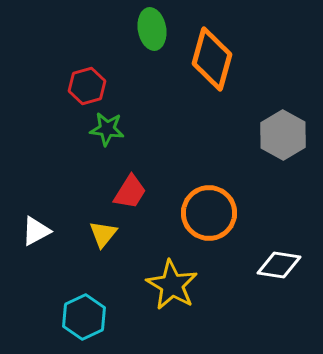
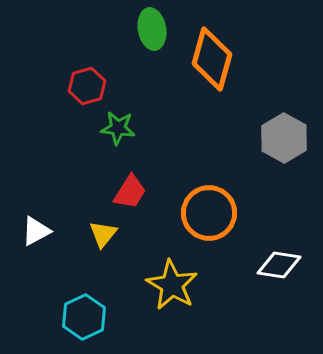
green star: moved 11 px right, 1 px up
gray hexagon: moved 1 px right, 3 px down
